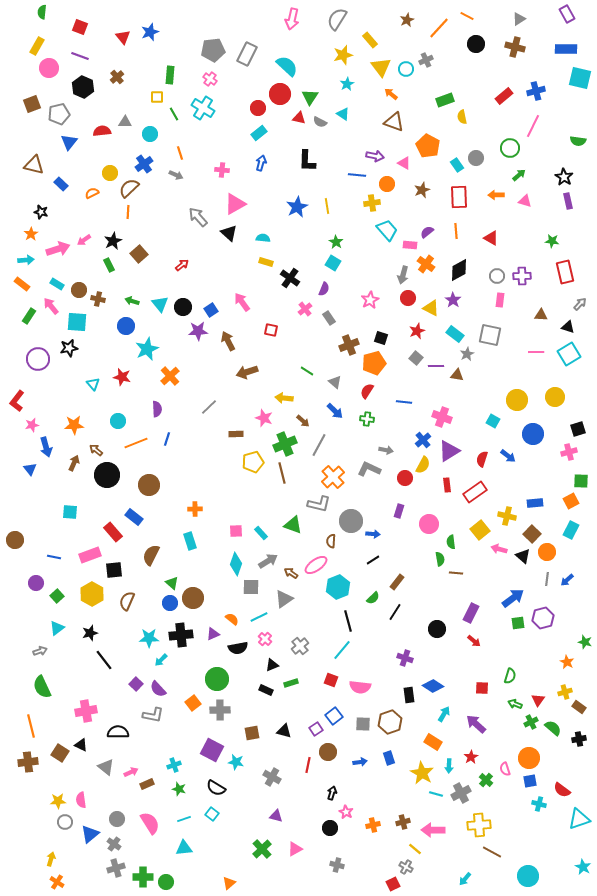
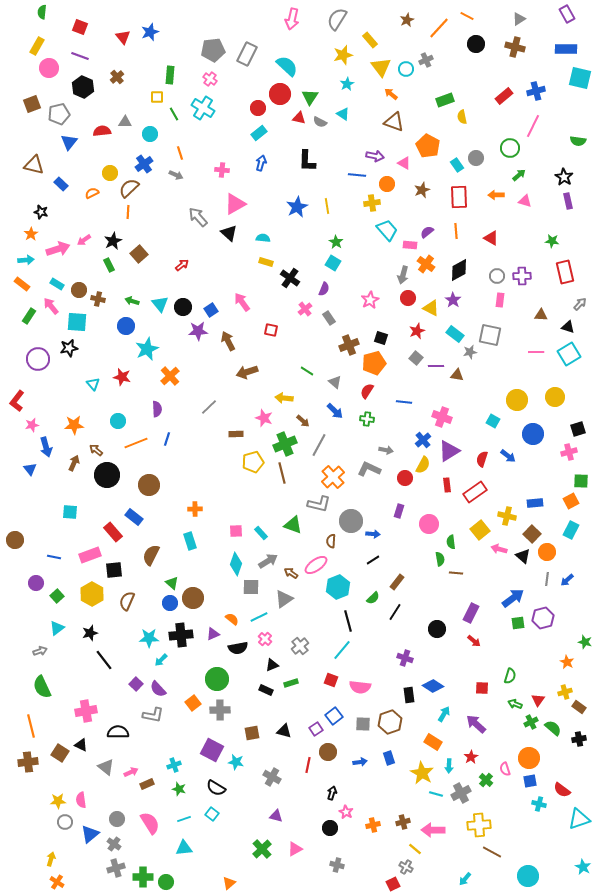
gray star at (467, 354): moved 3 px right, 2 px up; rotated 16 degrees clockwise
